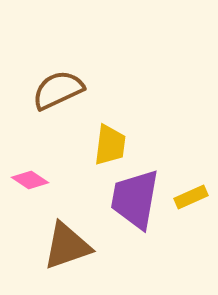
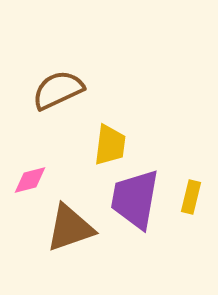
pink diamond: rotated 48 degrees counterclockwise
yellow rectangle: rotated 52 degrees counterclockwise
brown triangle: moved 3 px right, 18 px up
